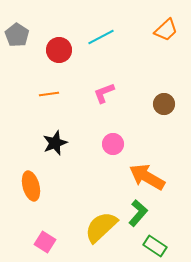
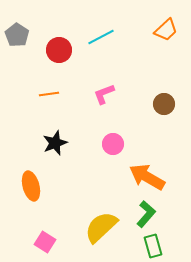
pink L-shape: moved 1 px down
green L-shape: moved 8 px right, 1 px down
green rectangle: moved 2 px left; rotated 40 degrees clockwise
